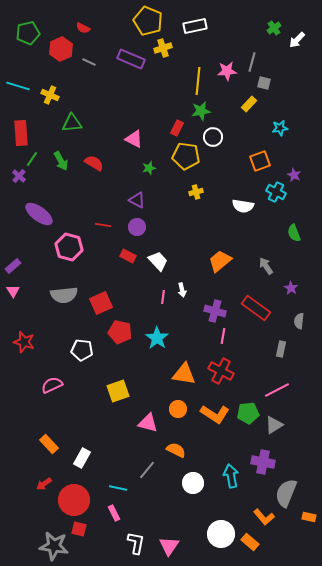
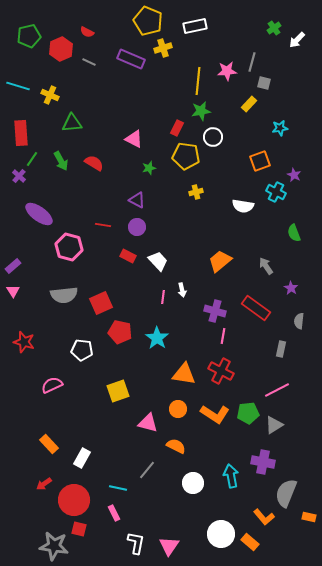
red semicircle at (83, 28): moved 4 px right, 4 px down
green pentagon at (28, 33): moved 1 px right, 3 px down
orange semicircle at (176, 450): moved 4 px up
